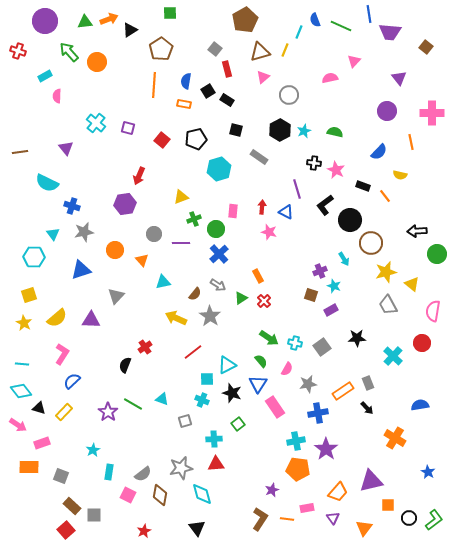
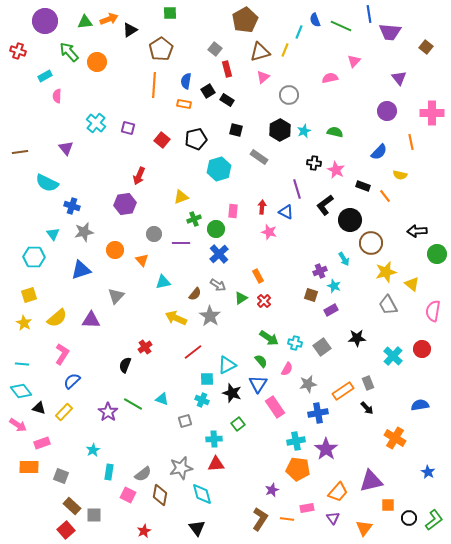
red circle at (422, 343): moved 6 px down
